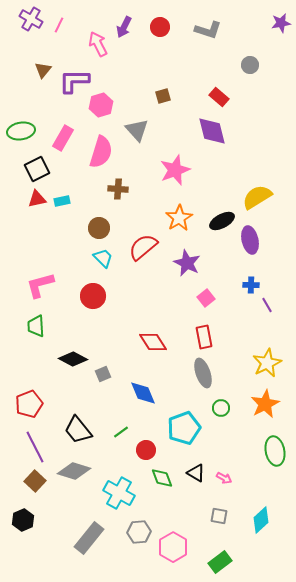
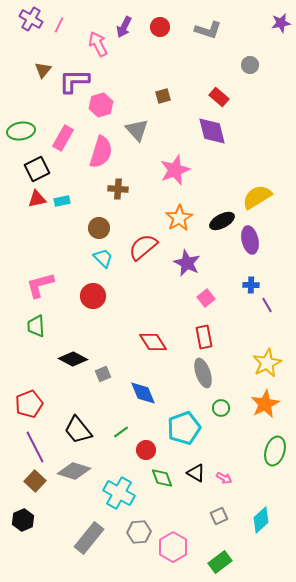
green ellipse at (275, 451): rotated 28 degrees clockwise
gray square at (219, 516): rotated 36 degrees counterclockwise
